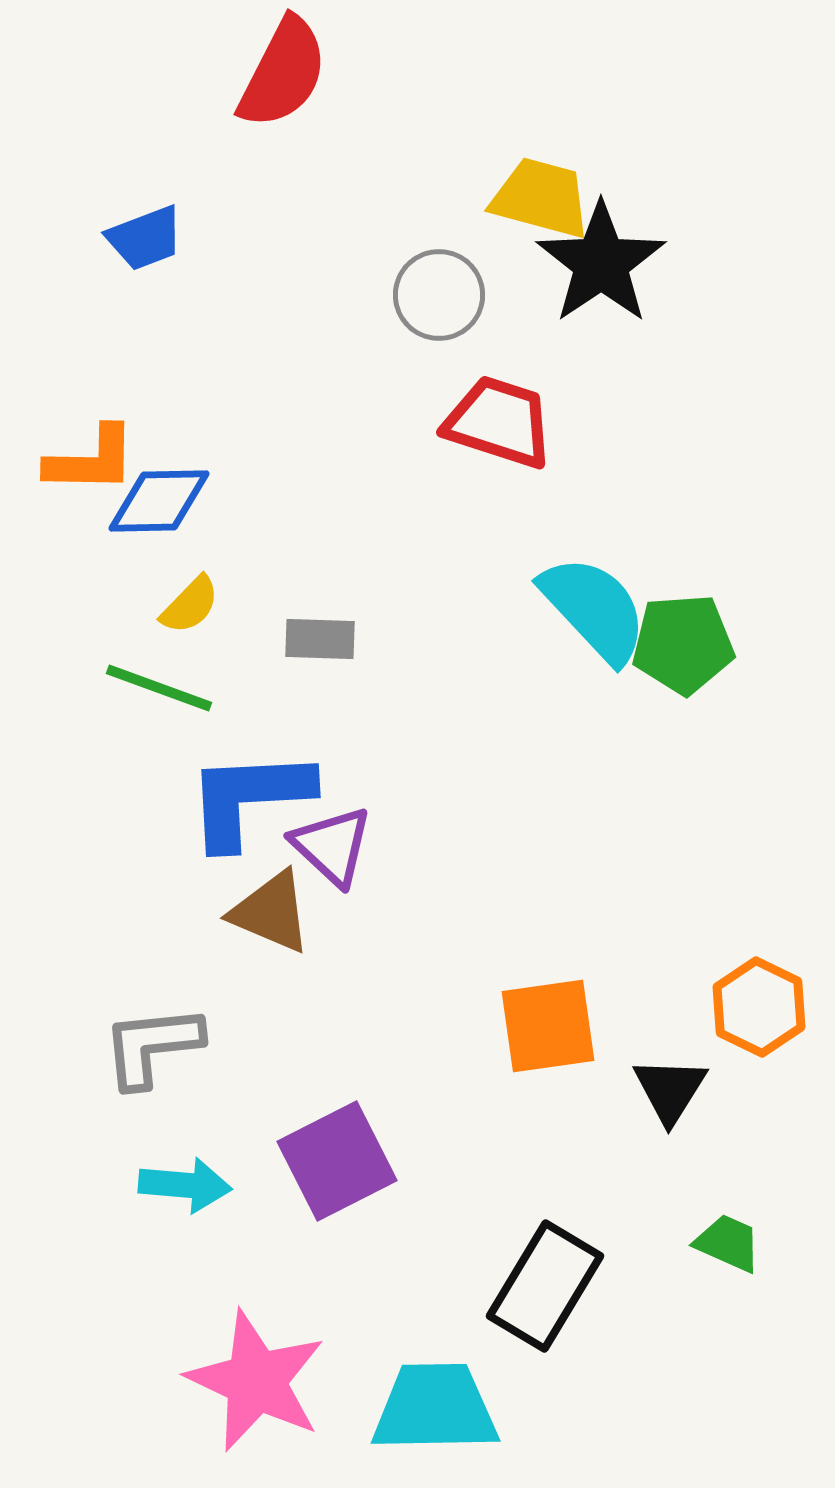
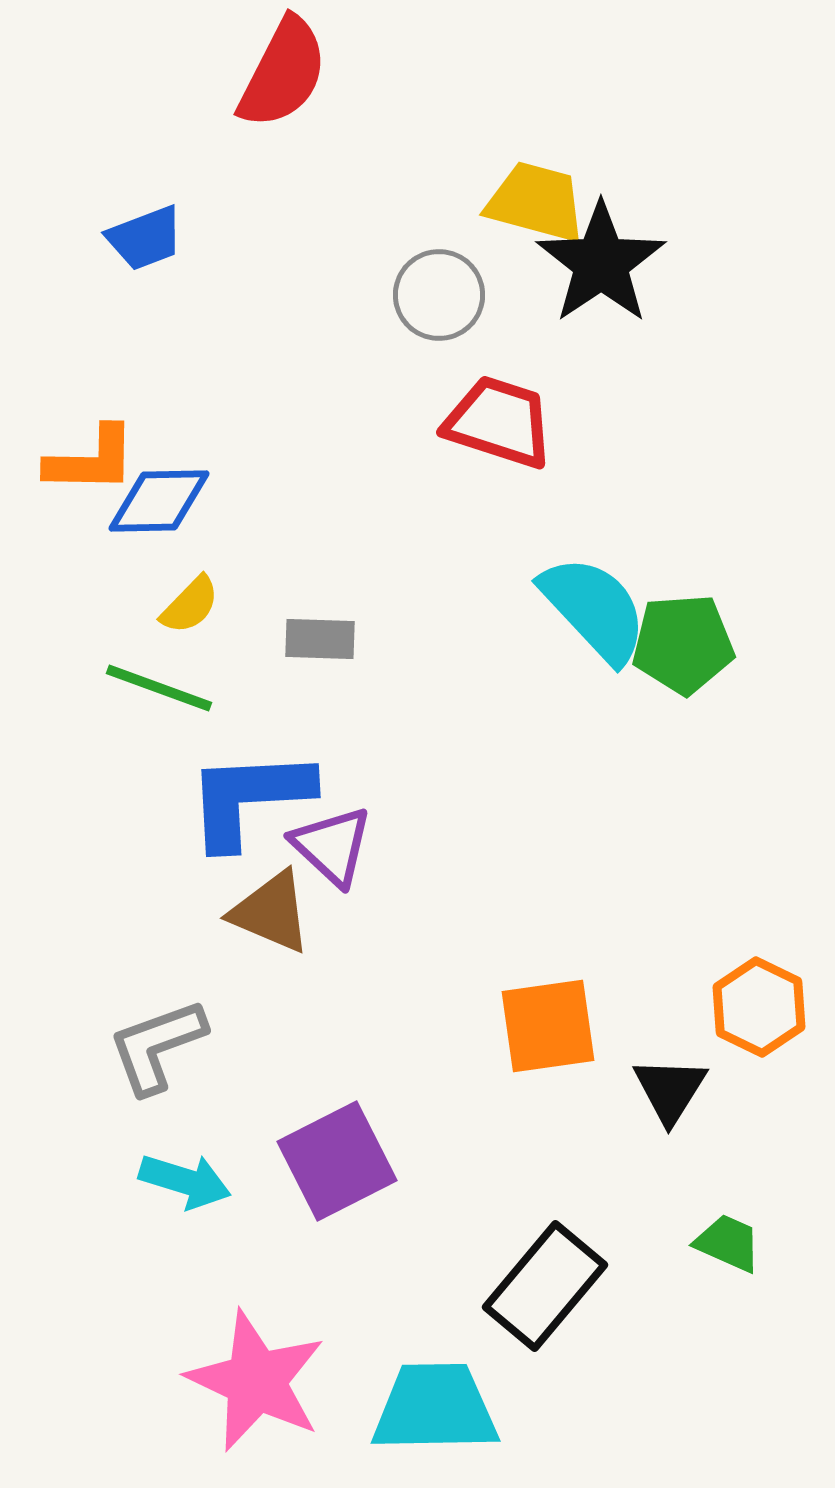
yellow trapezoid: moved 5 px left, 4 px down
gray L-shape: moved 5 px right; rotated 14 degrees counterclockwise
cyan arrow: moved 4 px up; rotated 12 degrees clockwise
black rectangle: rotated 9 degrees clockwise
